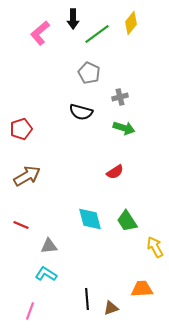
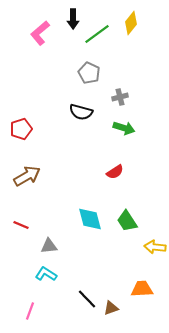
yellow arrow: rotated 55 degrees counterclockwise
black line: rotated 40 degrees counterclockwise
